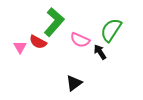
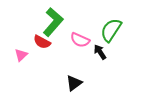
green L-shape: moved 1 px left
red semicircle: moved 4 px right
pink triangle: moved 1 px right, 8 px down; rotated 16 degrees clockwise
